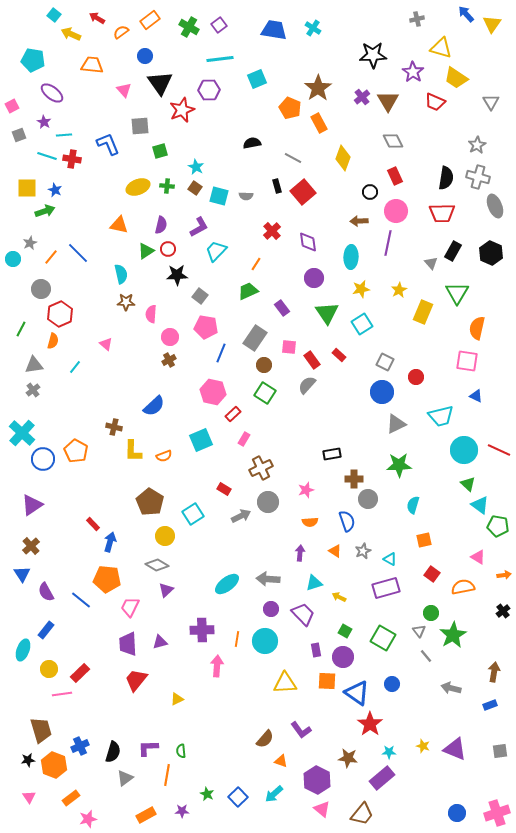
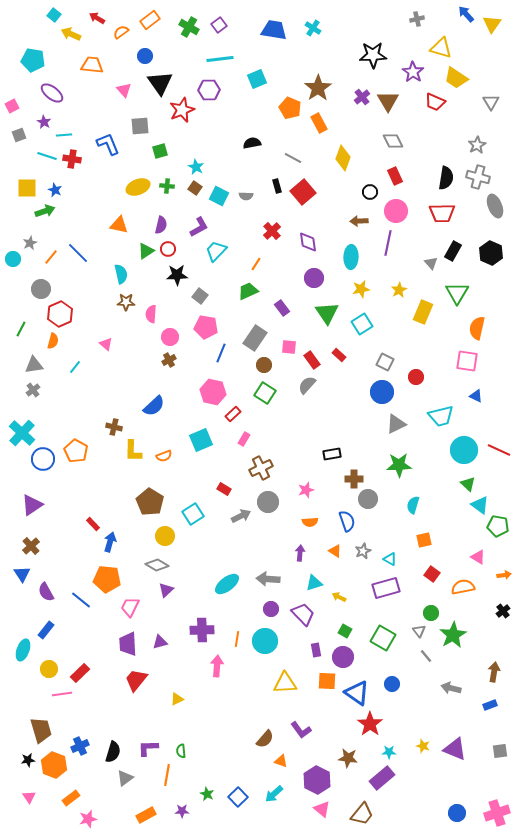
cyan square at (219, 196): rotated 12 degrees clockwise
